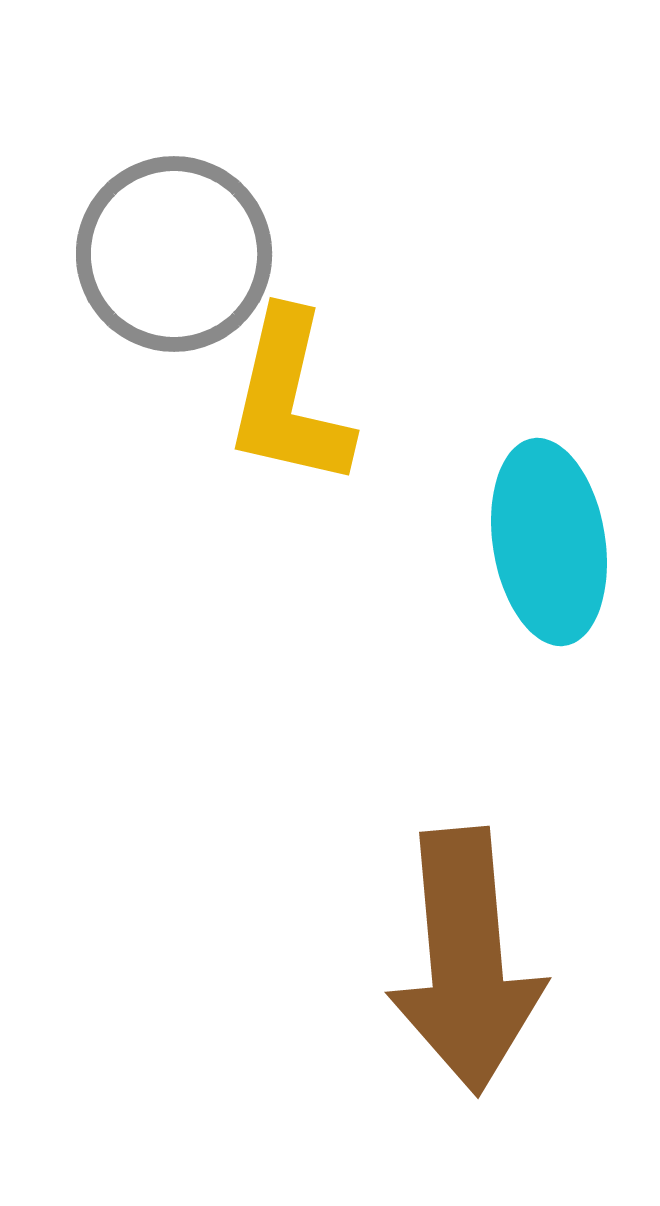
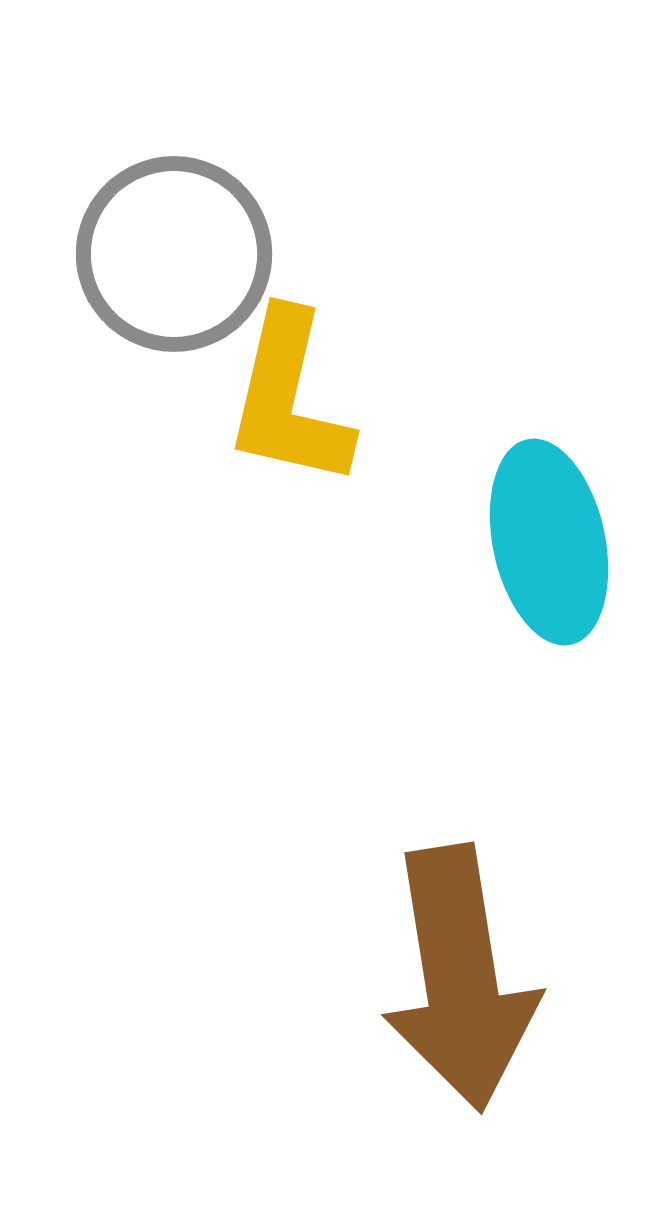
cyan ellipse: rotated 3 degrees counterclockwise
brown arrow: moved 6 px left, 17 px down; rotated 4 degrees counterclockwise
